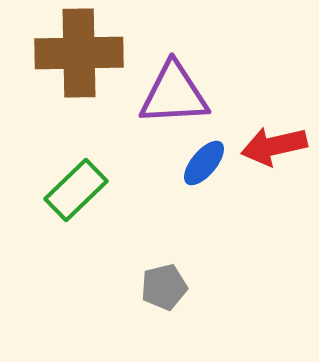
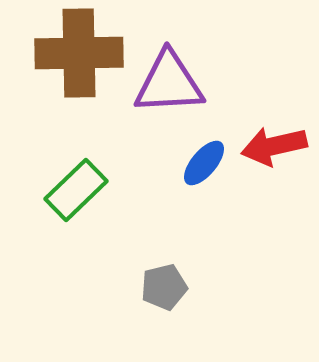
purple triangle: moved 5 px left, 11 px up
